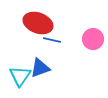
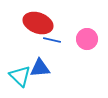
pink circle: moved 6 px left
blue triangle: rotated 15 degrees clockwise
cyan triangle: rotated 20 degrees counterclockwise
